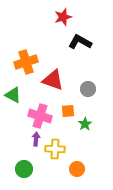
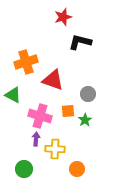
black L-shape: rotated 15 degrees counterclockwise
gray circle: moved 5 px down
green star: moved 4 px up
